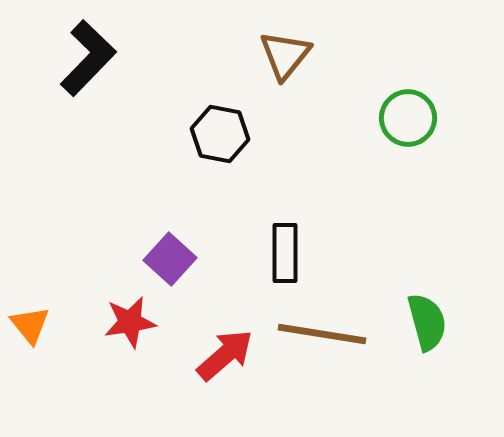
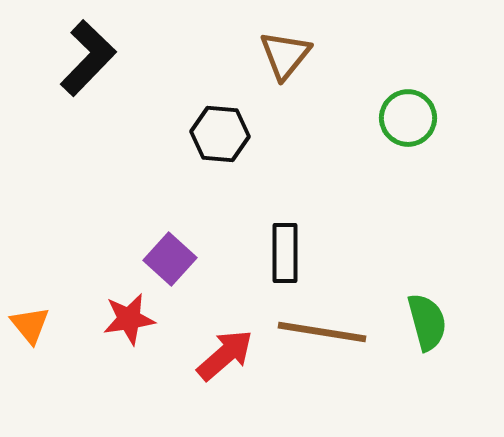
black hexagon: rotated 6 degrees counterclockwise
red star: moved 1 px left, 3 px up
brown line: moved 2 px up
